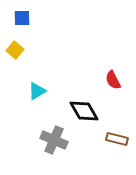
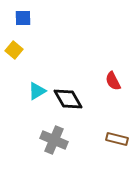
blue square: moved 1 px right
yellow square: moved 1 px left
red semicircle: moved 1 px down
black diamond: moved 16 px left, 12 px up
